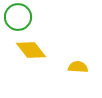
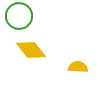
green circle: moved 1 px right, 1 px up
